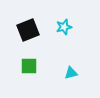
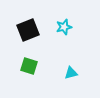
green square: rotated 18 degrees clockwise
